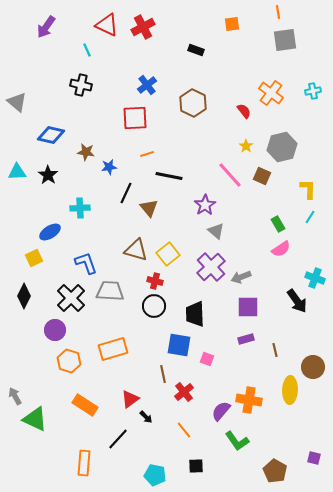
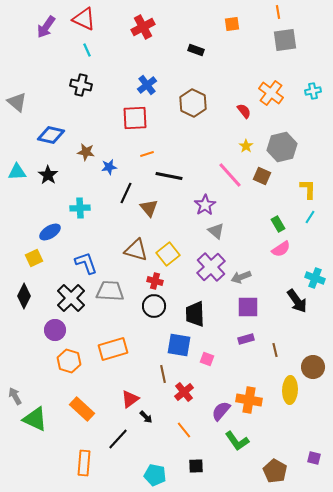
red triangle at (107, 25): moved 23 px left, 6 px up
orange rectangle at (85, 405): moved 3 px left, 4 px down; rotated 10 degrees clockwise
